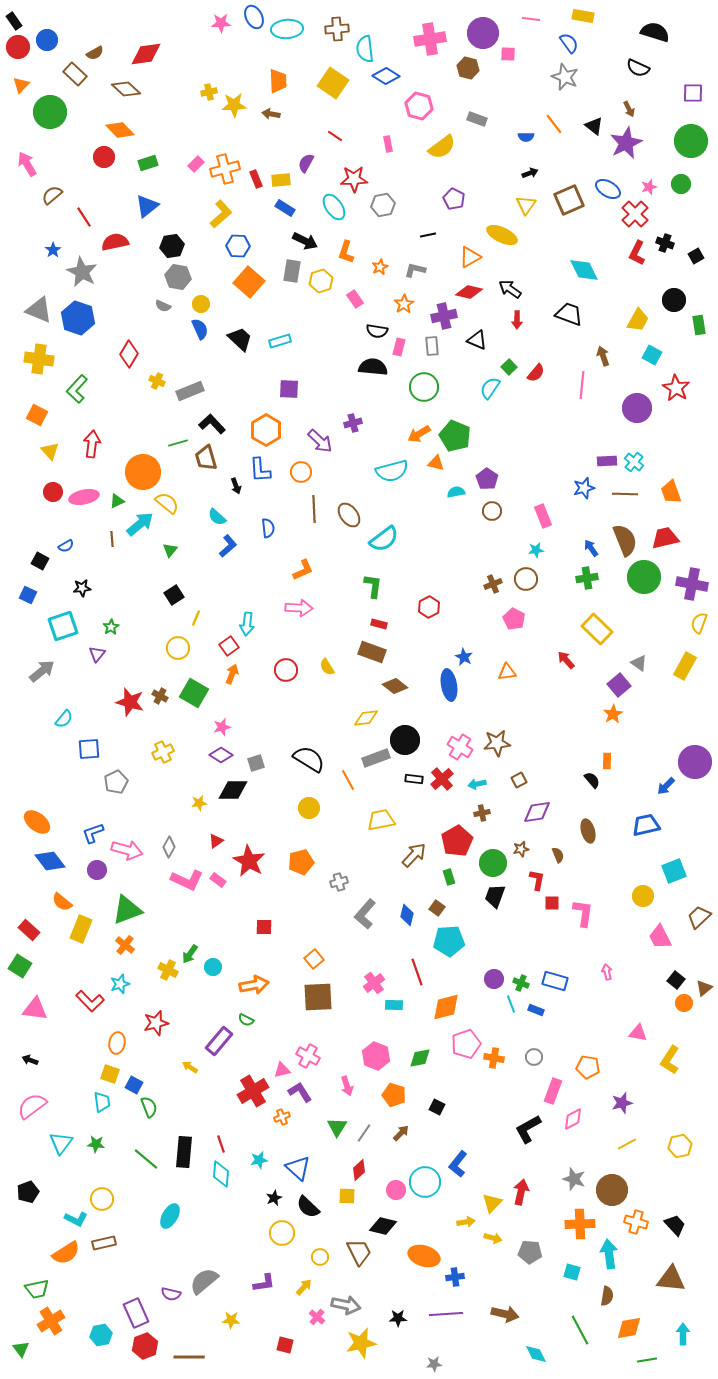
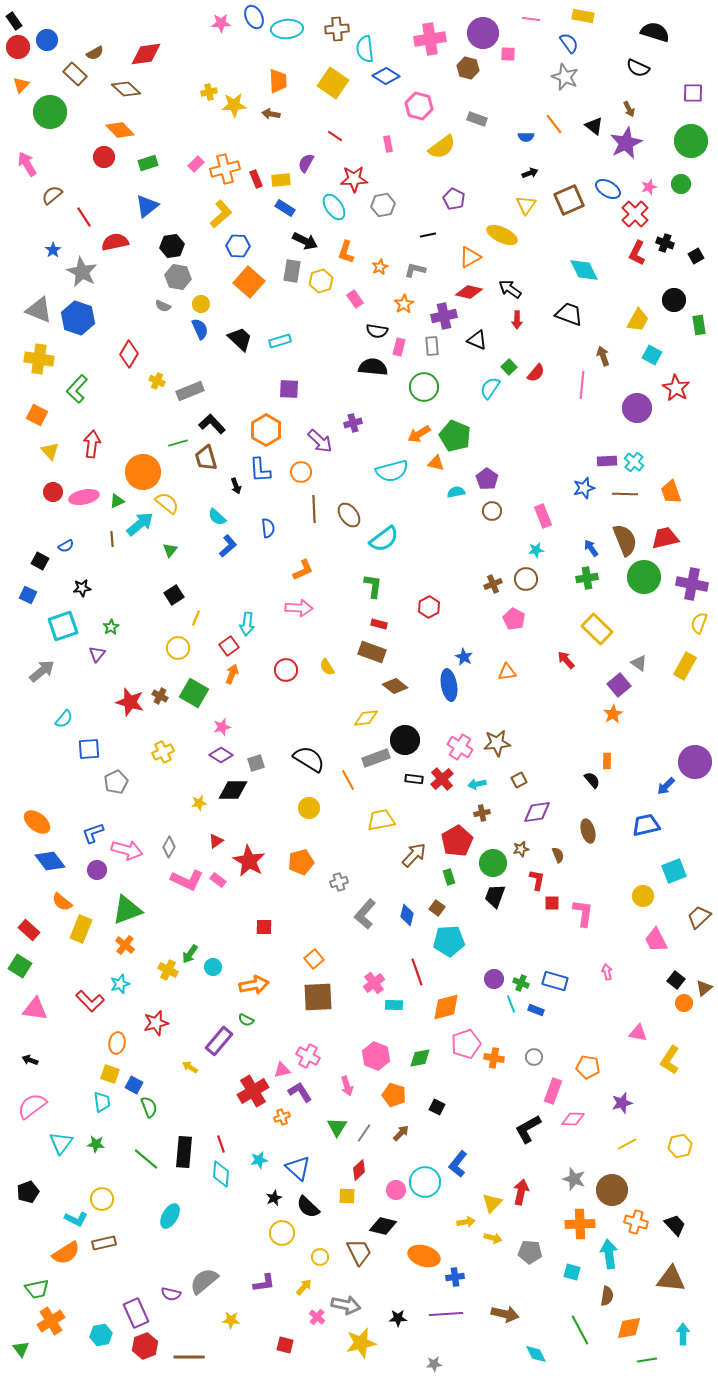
pink trapezoid at (660, 937): moved 4 px left, 3 px down
pink diamond at (573, 1119): rotated 30 degrees clockwise
